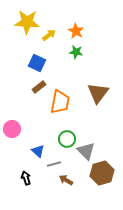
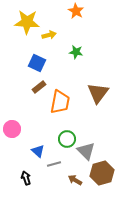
orange star: moved 20 px up
yellow arrow: rotated 24 degrees clockwise
brown arrow: moved 9 px right
